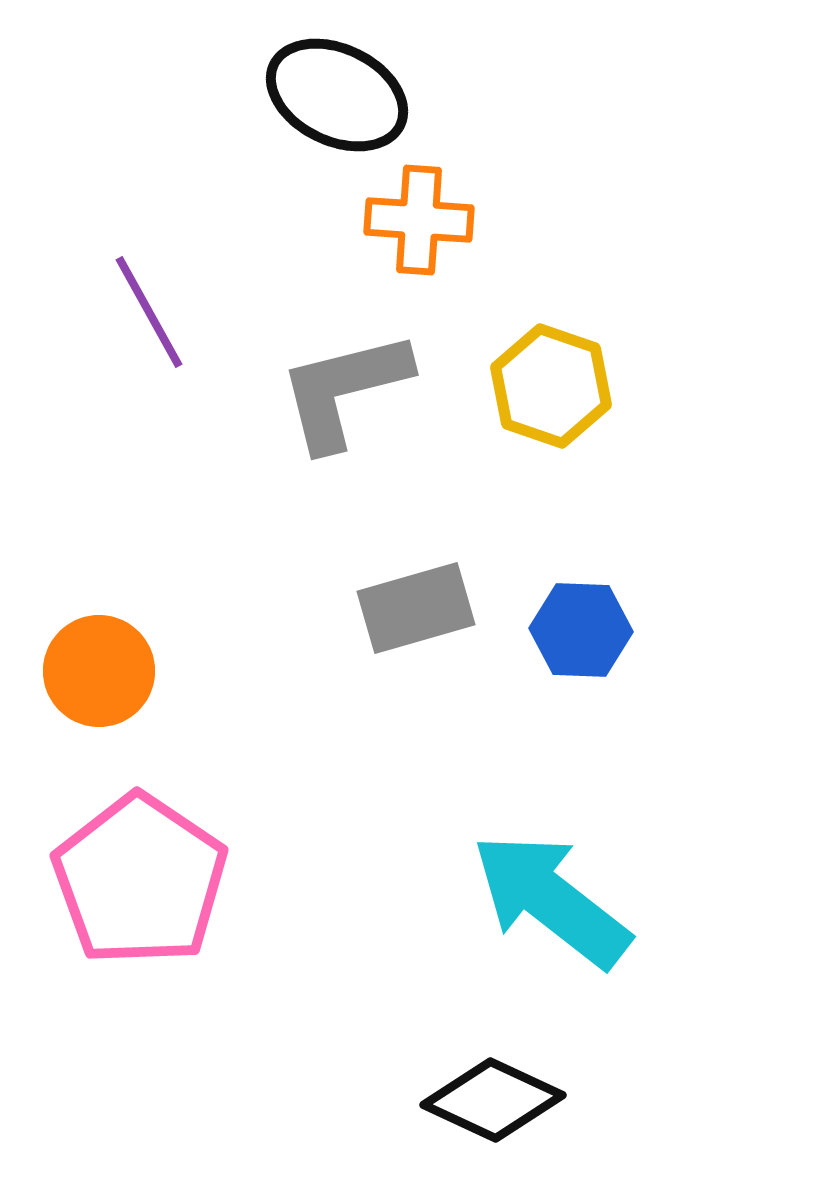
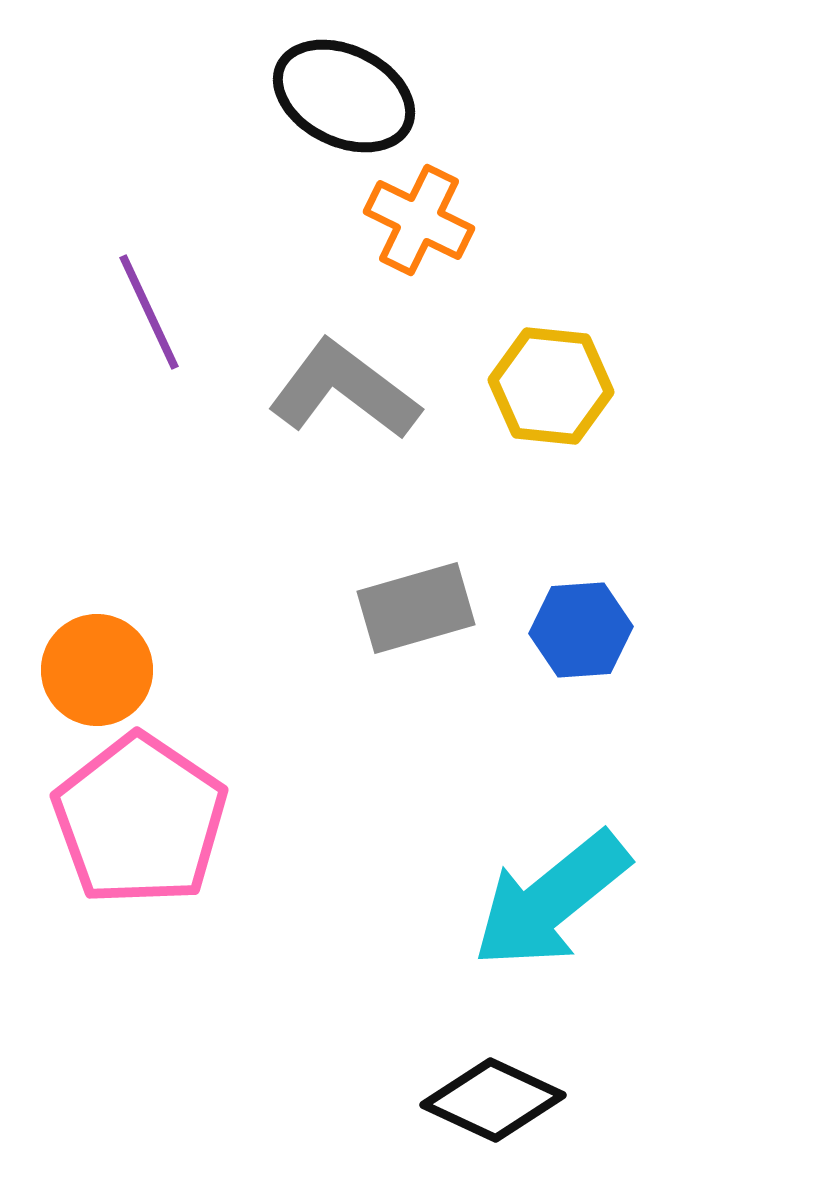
black ellipse: moved 7 px right, 1 px down
orange cross: rotated 22 degrees clockwise
purple line: rotated 4 degrees clockwise
yellow hexagon: rotated 13 degrees counterclockwise
gray L-shape: rotated 51 degrees clockwise
blue hexagon: rotated 6 degrees counterclockwise
orange circle: moved 2 px left, 1 px up
pink pentagon: moved 60 px up
cyan arrow: rotated 77 degrees counterclockwise
